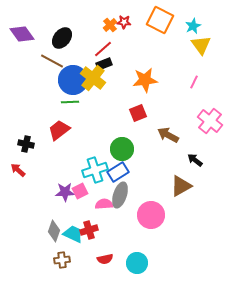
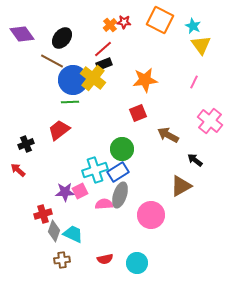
cyan star: rotated 21 degrees counterclockwise
black cross: rotated 35 degrees counterclockwise
red cross: moved 46 px left, 16 px up
